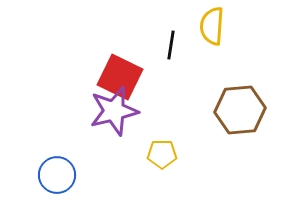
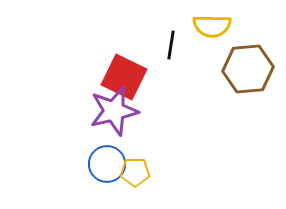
yellow semicircle: rotated 93 degrees counterclockwise
red square: moved 4 px right
brown hexagon: moved 8 px right, 41 px up
yellow pentagon: moved 27 px left, 18 px down
blue circle: moved 50 px right, 11 px up
